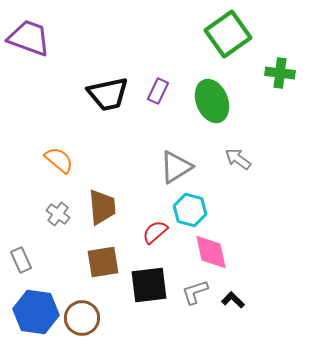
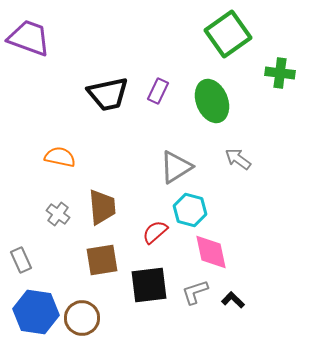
orange semicircle: moved 1 px right, 3 px up; rotated 28 degrees counterclockwise
brown square: moved 1 px left, 2 px up
